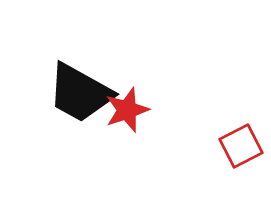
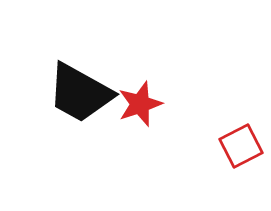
red star: moved 13 px right, 6 px up
